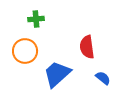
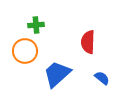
green cross: moved 6 px down
red semicircle: moved 1 px right, 5 px up; rotated 10 degrees clockwise
blue semicircle: moved 1 px left
